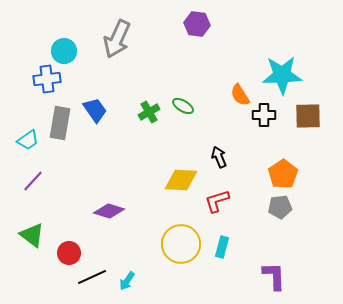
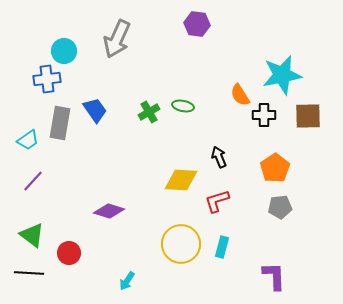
cyan star: rotated 9 degrees counterclockwise
green ellipse: rotated 20 degrees counterclockwise
orange pentagon: moved 8 px left, 6 px up
black line: moved 63 px left, 4 px up; rotated 28 degrees clockwise
